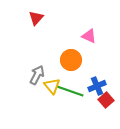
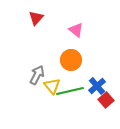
pink triangle: moved 13 px left, 6 px up; rotated 14 degrees clockwise
blue cross: rotated 18 degrees counterclockwise
green line: rotated 32 degrees counterclockwise
